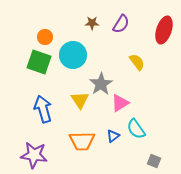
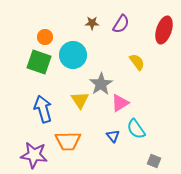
blue triangle: rotated 32 degrees counterclockwise
orange trapezoid: moved 14 px left
